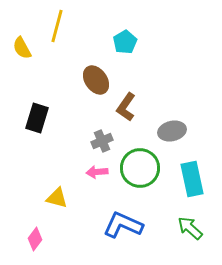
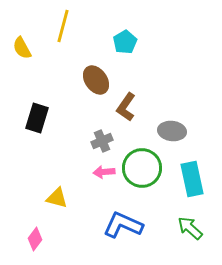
yellow line: moved 6 px right
gray ellipse: rotated 20 degrees clockwise
green circle: moved 2 px right
pink arrow: moved 7 px right
